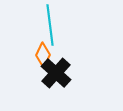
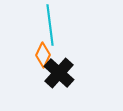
black cross: moved 3 px right
